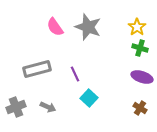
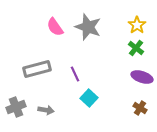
yellow star: moved 2 px up
green cross: moved 4 px left; rotated 21 degrees clockwise
gray arrow: moved 2 px left, 3 px down; rotated 14 degrees counterclockwise
